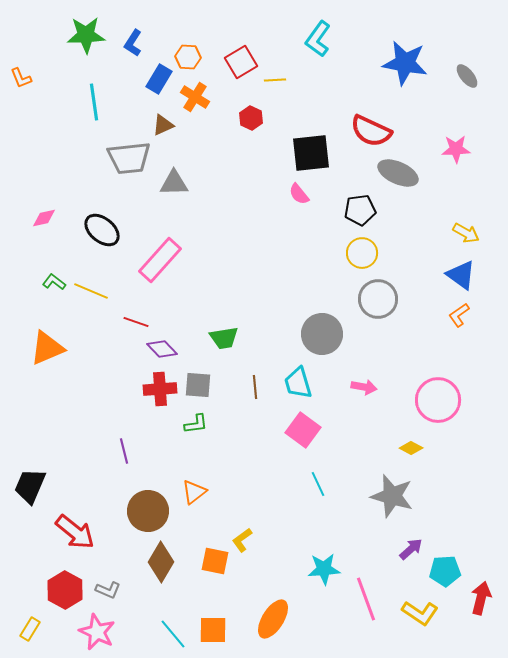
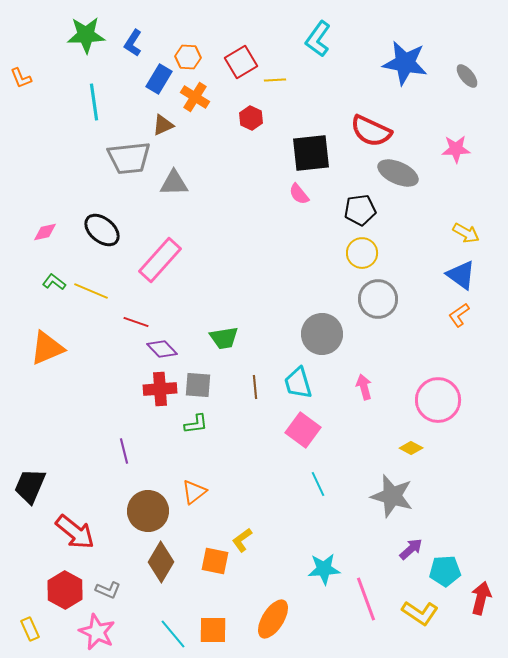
pink diamond at (44, 218): moved 1 px right, 14 px down
pink arrow at (364, 387): rotated 115 degrees counterclockwise
yellow rectangle at (30, 629): rotated 55 degrees counterclockwise
